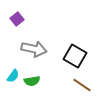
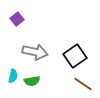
gray arrow: moved 1 px right, 3 px down
black square: rotated 25 degrees clockwise
cyan semicircle: rotated 24 degrees counterclockwise
brown line: moved 1 px right, 1 px up
